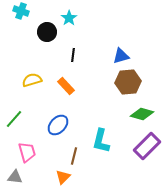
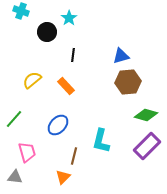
yellow semicircle: rotated 24 degrees counterclockwise
green diamond: moved 4 px right, 1 px down
